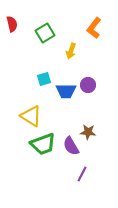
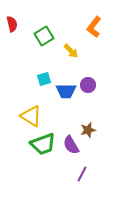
orange L-shape: moved 1 px up
green square: moved 1 px left, 3 px down
yellow arrow: rotated 63 degrees counterclockwise
brown star: moved 2 px up; rotated 21 degrees counterclockwise
purple semicircle: moved 1 px up
